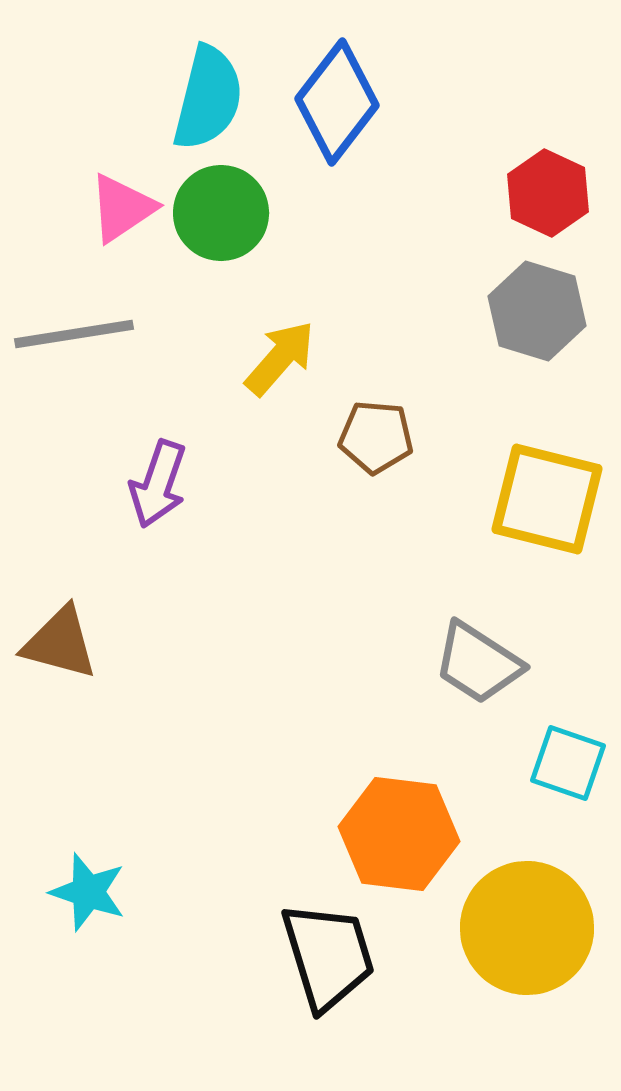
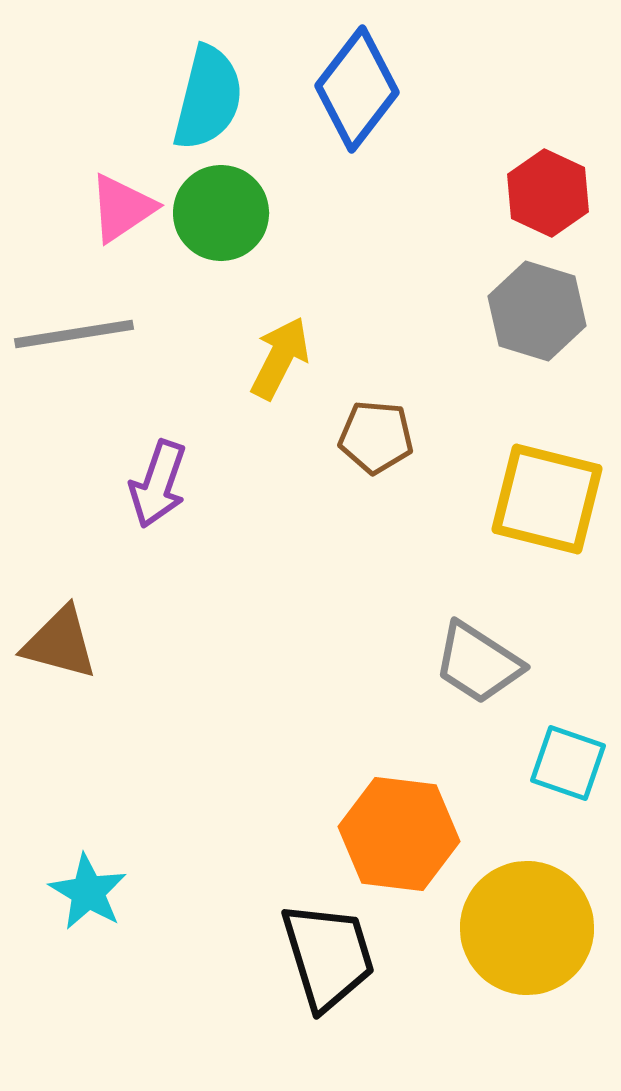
blue diamond: moved 20 px right, 13 px up
yellow arrow: rotated 14 degrees counterclockwise
cyan star: rotated 12 degrees clockwise
